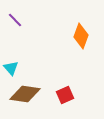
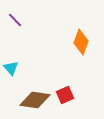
orange diamond: moved 6 px down
brown diamond: moved 10 px right, 6 px down
